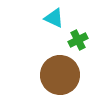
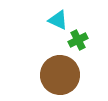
cyan triangle: moved 4 px right, 2 px down
